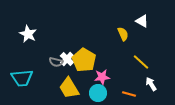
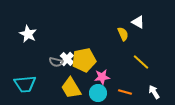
white triangle: moved 4 px left, 1 px down
yellow pentagon: rotated 30 degrees clockwise
cyan trapezoid: moved 3 px right, 6 px down
white arrow: moved 3 px right, 8 px down
yellow trapezoid: moved 2 px right
orange line: moved 4 px left, 2 px up
